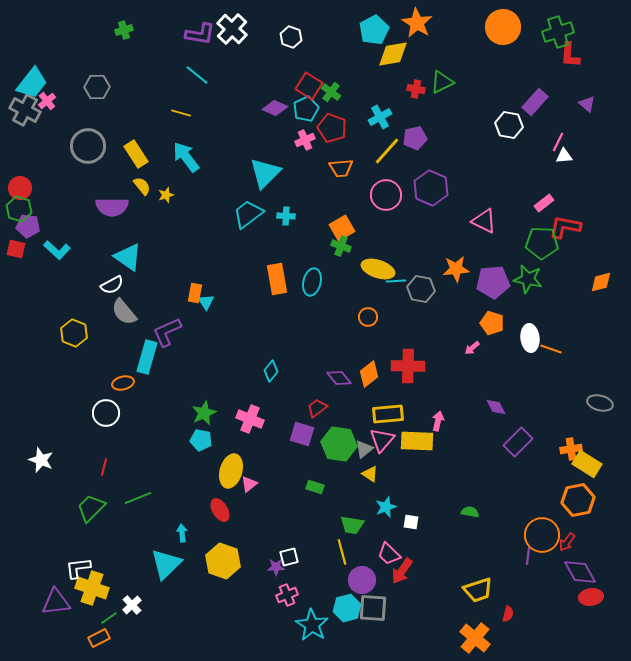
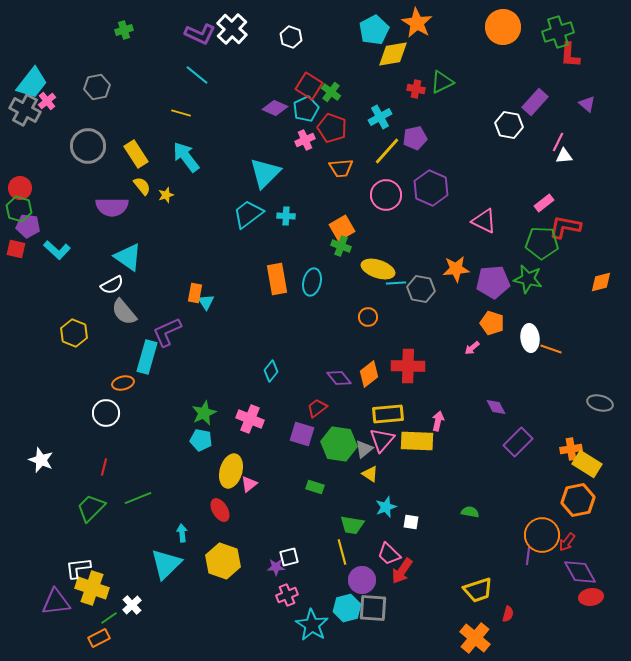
purple L-shape at (200, 34): rotated 16 degrees clockwise
gray hexagon at (97, 87): rotated 10 degrees counterclockwise
cyan line at (396, 281): moved 2 px down
